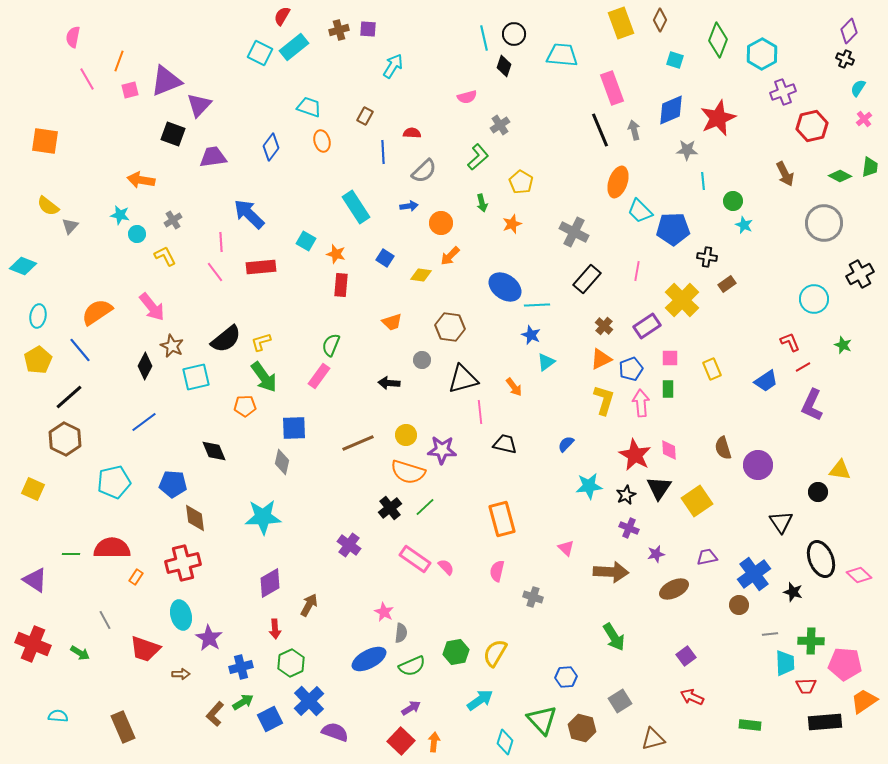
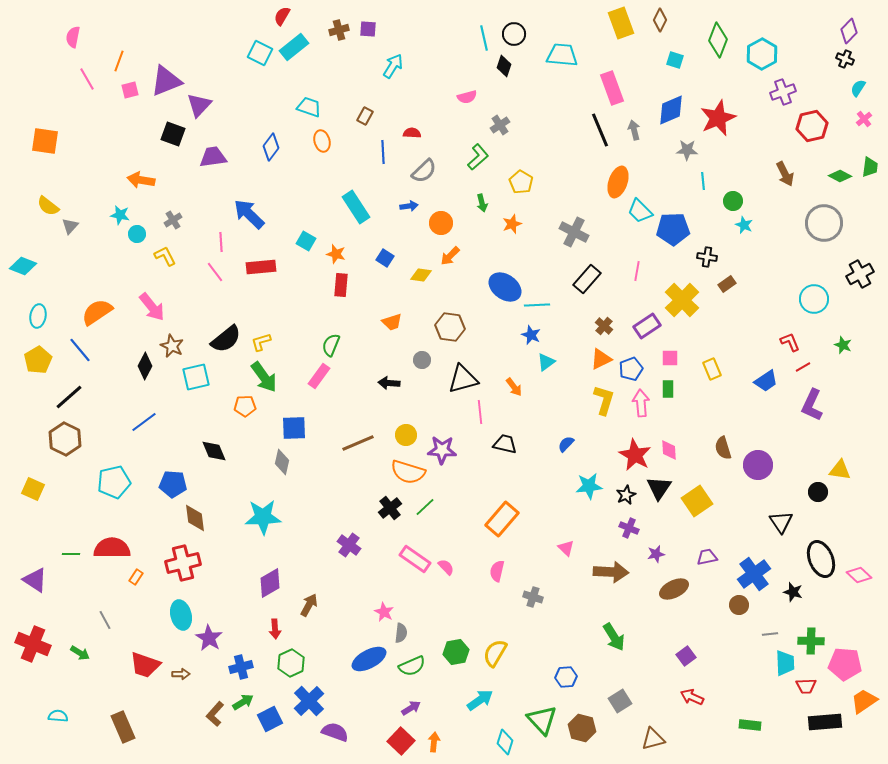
orange rectangle at (502, 519): rotated 56 degrees clockwise
red trapezoid at (145, 649): moved 16 px down
